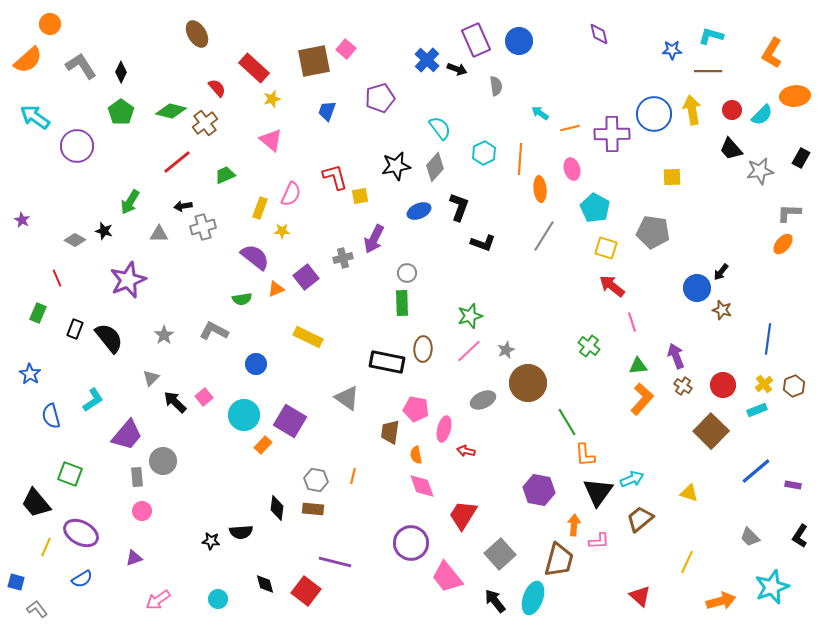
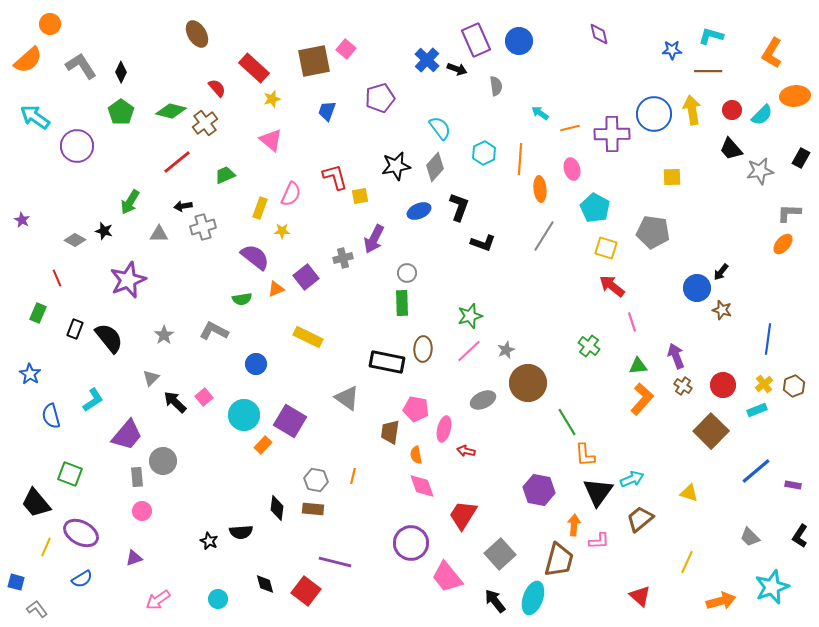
black star at (211, 541): moved 2 px left; rotated 18 degrees clockwise
